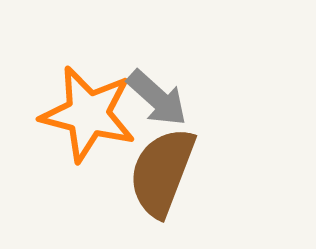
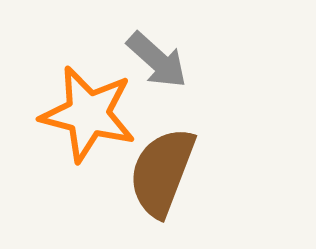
gray arrow: moved 38 px up
